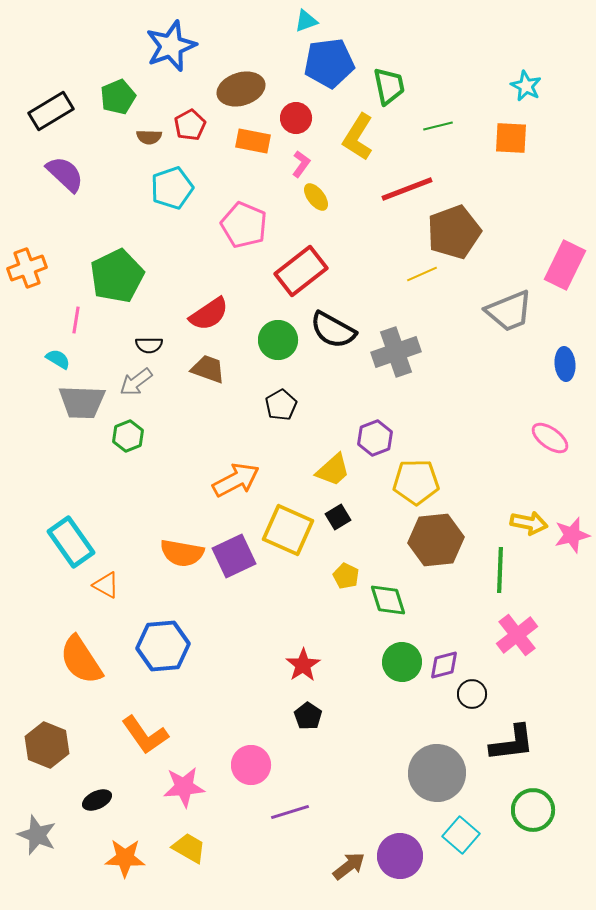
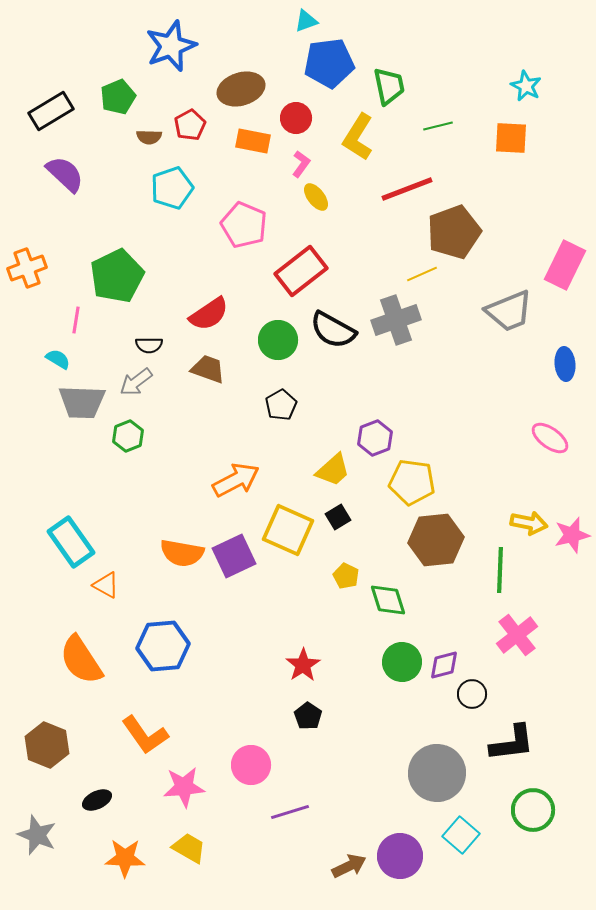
gray cross at (396, 352): moved 32 px up
yellow pentagon at (416, 482): moved 4 px left; rotated 9 degrees clockwise
brown arrow at (349, 866): rotated 12 degrees clockwise
